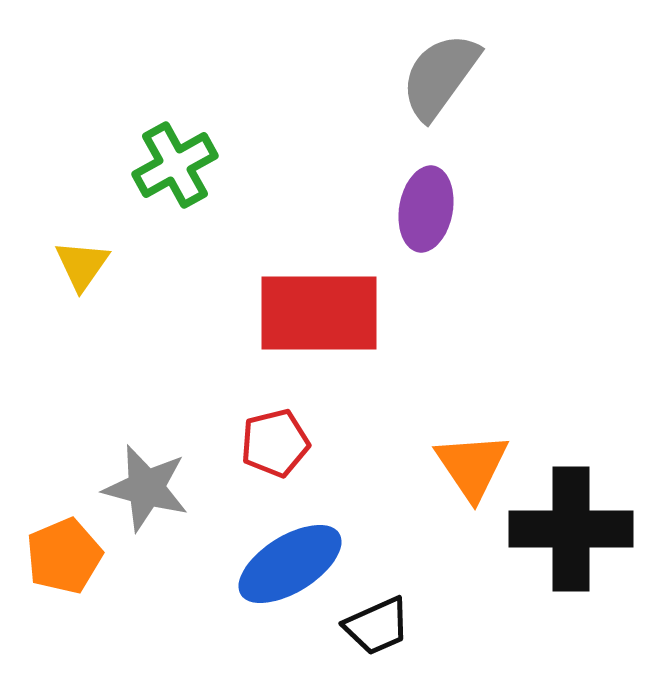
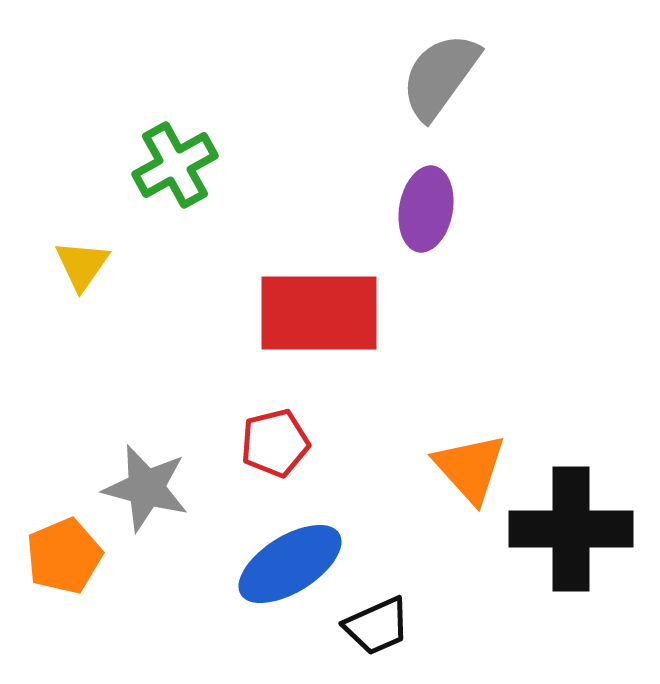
orange triangle: moved 2 px left, 2 px down; rotated 8 degrees counterclockwise
